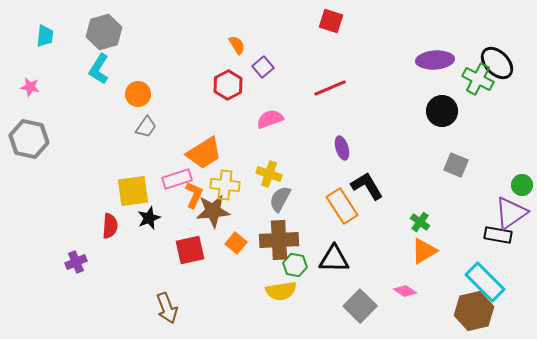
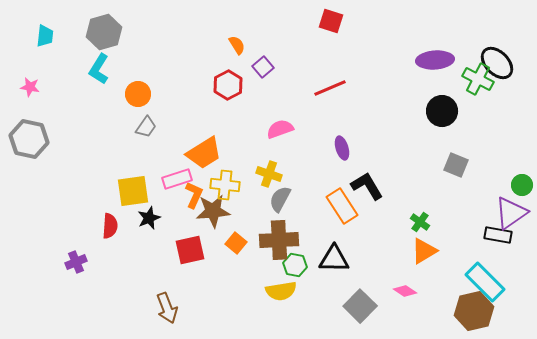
pink semicircle at (270, 119): moved 10 px right, 10 px down
